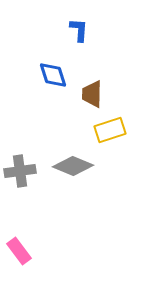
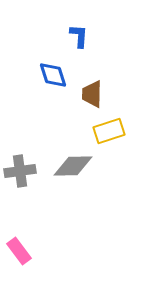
blue L-shape: moved 6 px down
yellow rectangle: moved 1 px left, 1 px down
gray diamond: rotated 24 degrees counterclockwise
